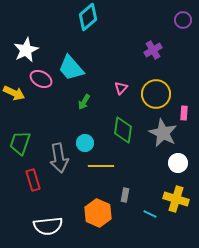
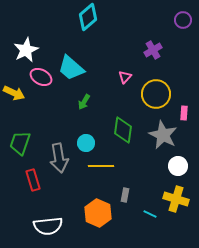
cyan trapezoid: rotated 8 degrees counterclockwise
pink ellipse: moved 2 px up
pink triangle: moved 4 px right, 11 px up
gray star: moved 2 px down
cyan circle: moved 1 px right
white circle: moved 3 px down
